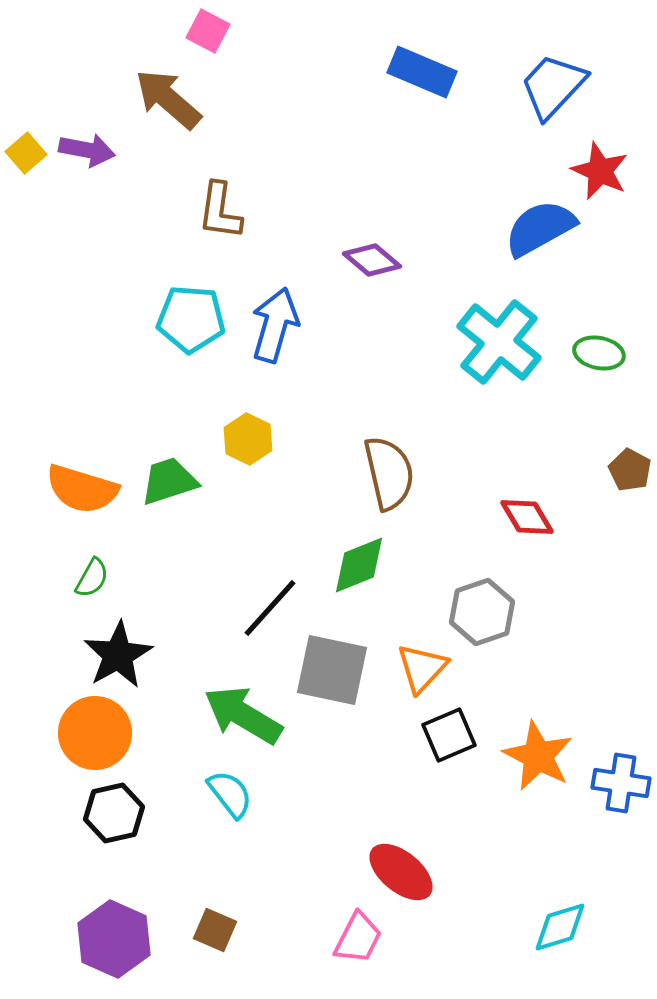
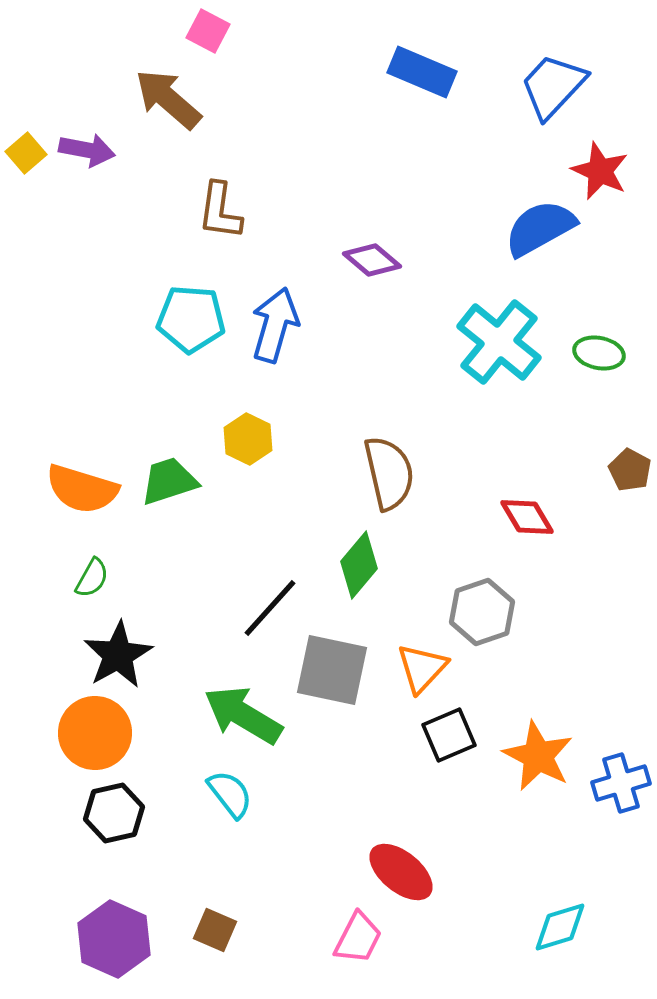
green diamond: rotated 28 degrees counterclockwise
blue cross: rotated 26 degrees counterclockwise
